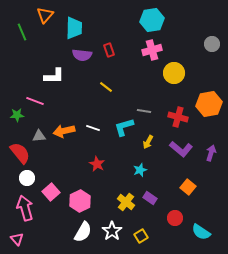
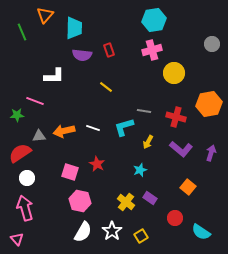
cyan hexagon: moved 2 px right
red cross: moved 2 px left
red semicircle: rotated 85 degrees counterclockwise
pink square: moved 19 px right, 20 px up; rotated 30 degrees counterclockwise
pink hexagon: rotated 20 degrees counterclockwise
